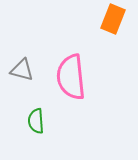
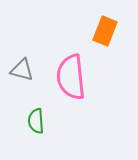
orange rectangle: moved 8 px left, 12 px down
